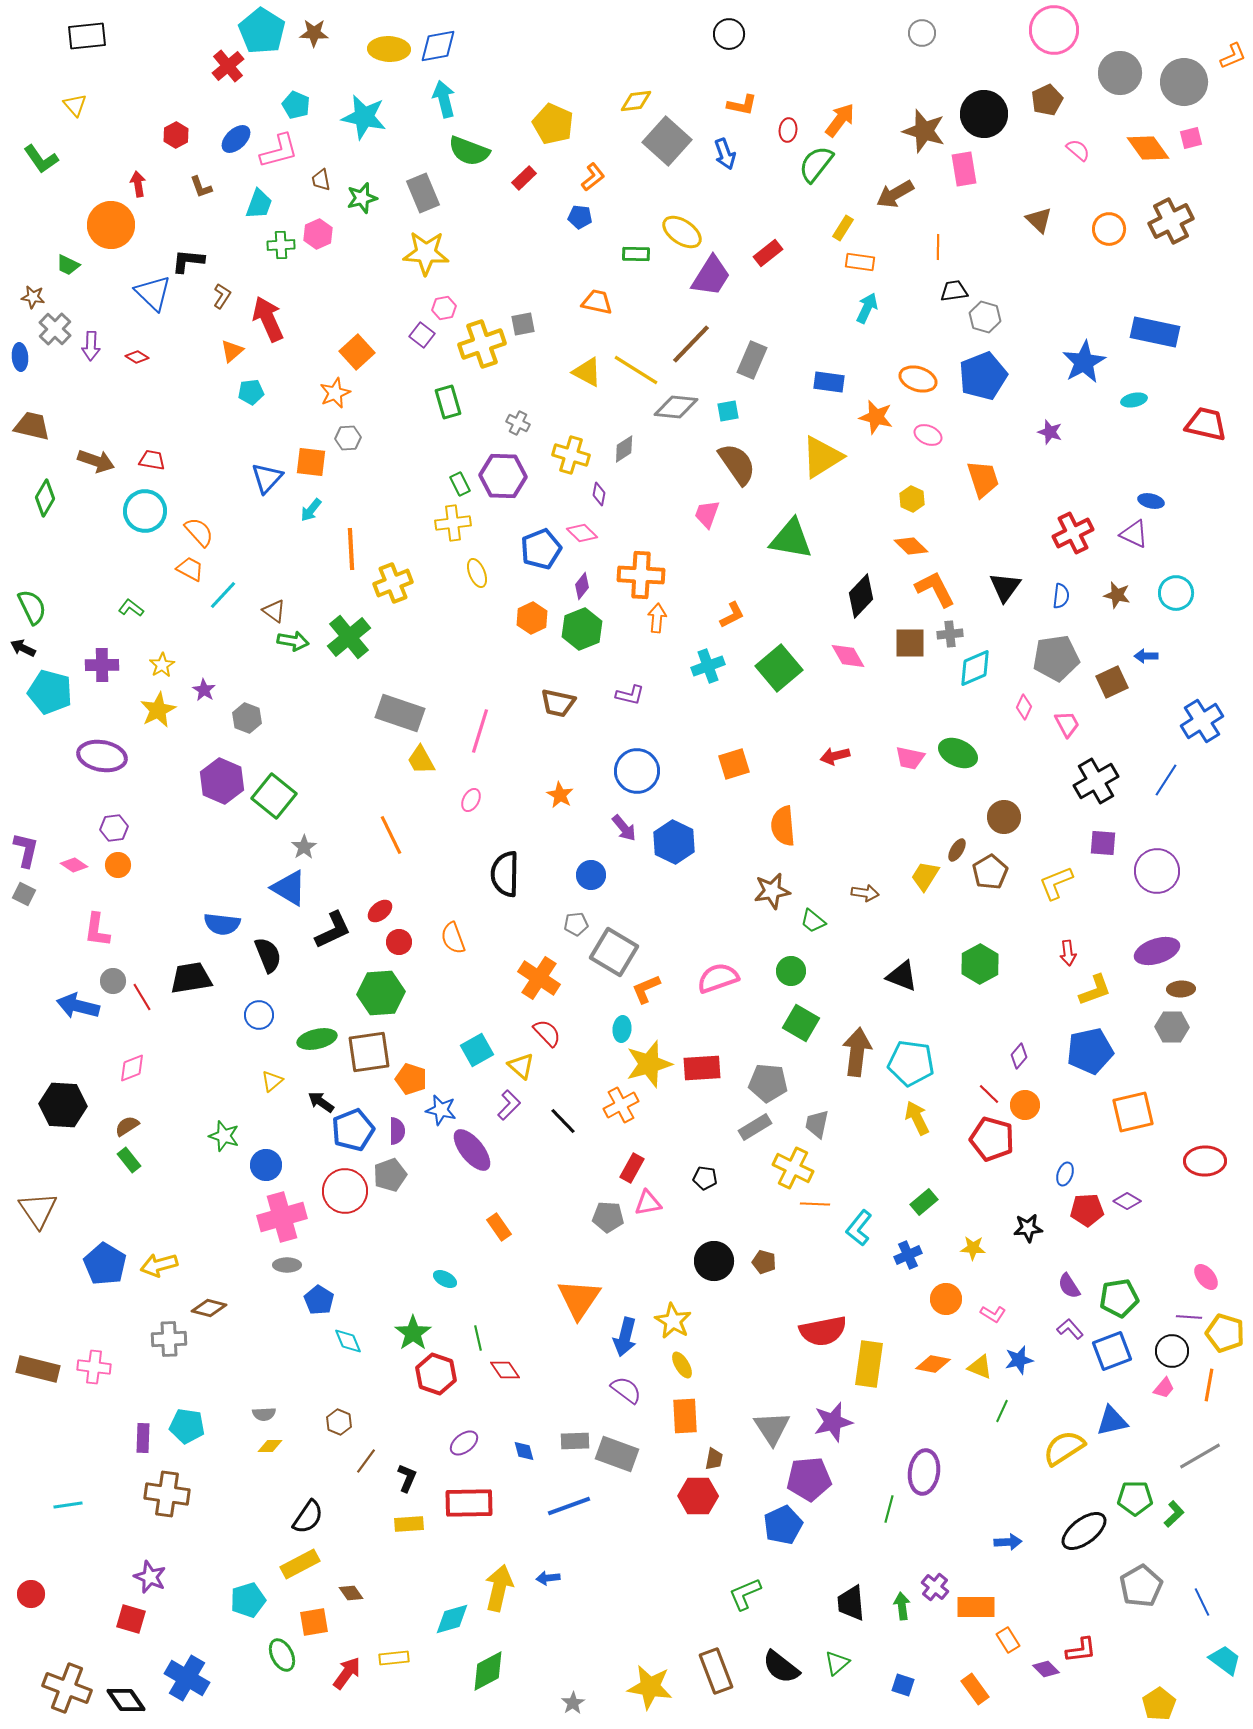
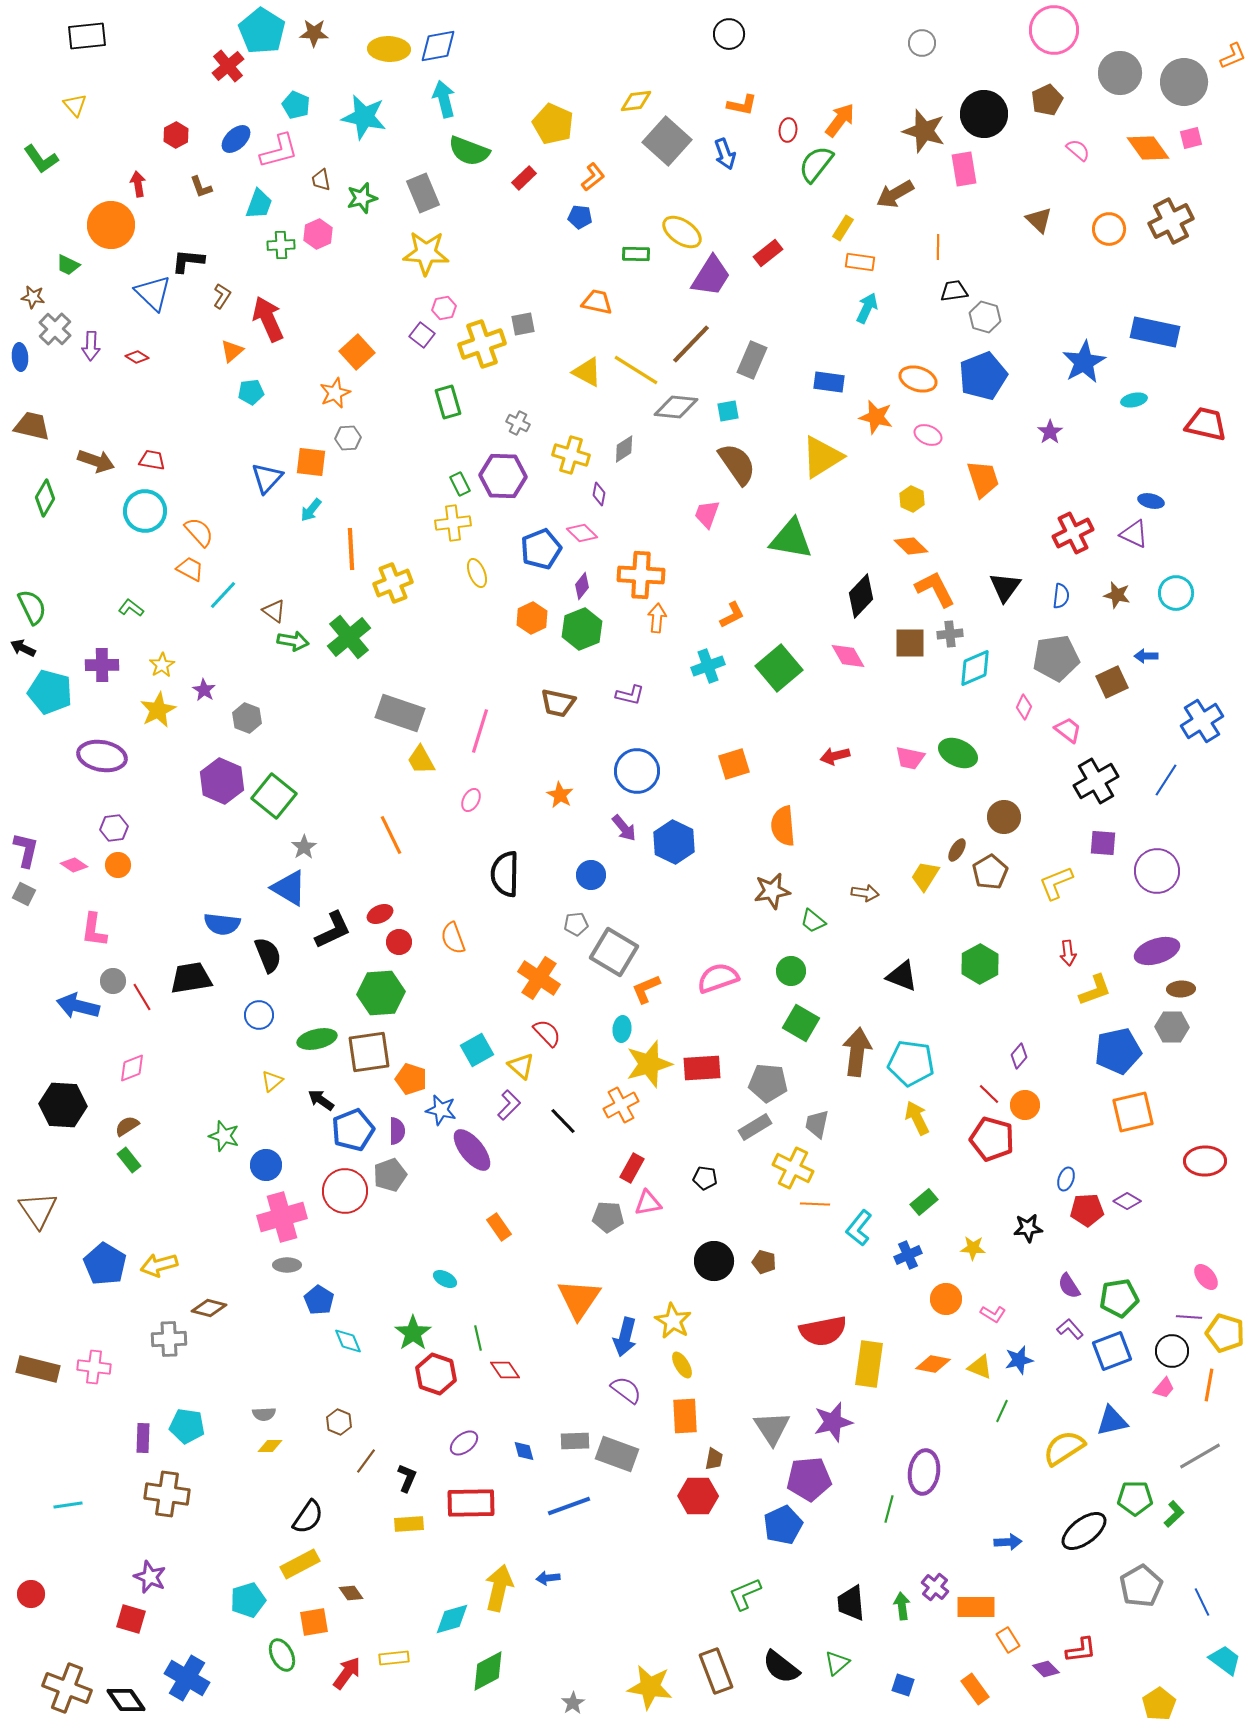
gray circle at (922, 33): moved 10 px down
purple star at (1050, 432): rotated 20 degrees clockwise
pink trapezoid at (1067, 724): moved 1 px right, 6 px down; rotated 24 degrees counterclockwise
red ellipse at (380, 911): moved 3 px down; rotated 15 degrees clockwise
pink L-shape at (97, 930): moved 3 px left
blue pentagon at (1090, 1051): moved 28 px right
black arrow at (321, 1102): moved 2 px up
blue ellipse at (1065, 1174): moved 1 px right, 5 px down
red rectangle at (469, 1503): moved 2 px right
